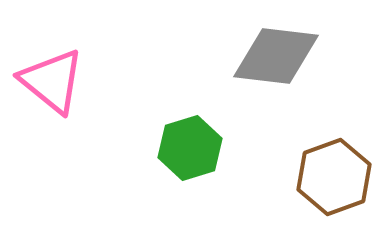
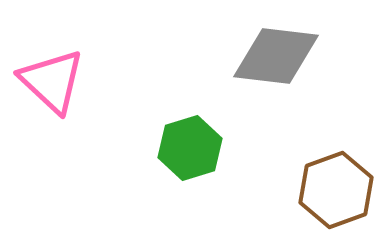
pink triangle: rotated 4 degrees clockwise
brown hexagon: moved 2 px right, 13 px down
